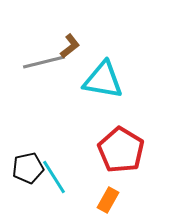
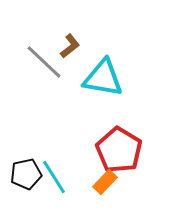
gray line: rotated 57 degrees clockwise
cyan triangle: moved 2 px up
red pentagon: moved 2 px left
black pentagon: moved 2 px left, 6 px down
orange rectangle: moved 3 px left, 18 px up; rotated 15 degrees clockwise
